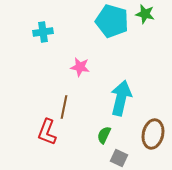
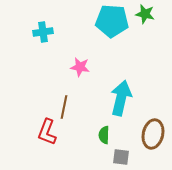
cyan pentagon: rotated 12 degrees counterclockwise
green semicircle: rotated 24 degrees counterclockwise
gray square: moved 2 px right, 1 px up; rotated 18 degrees counterclockwise
